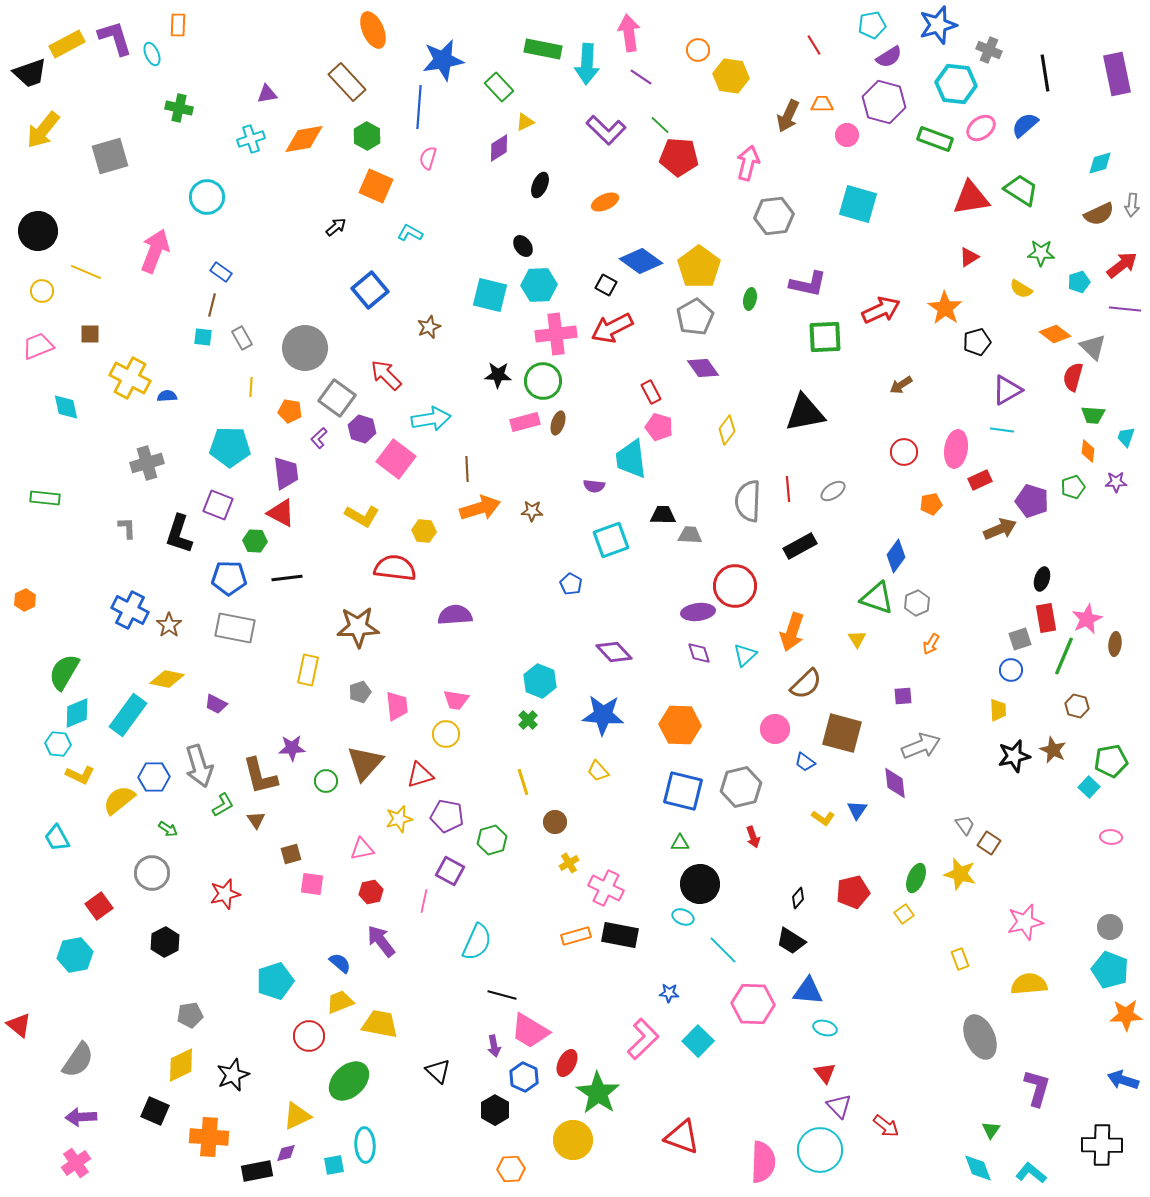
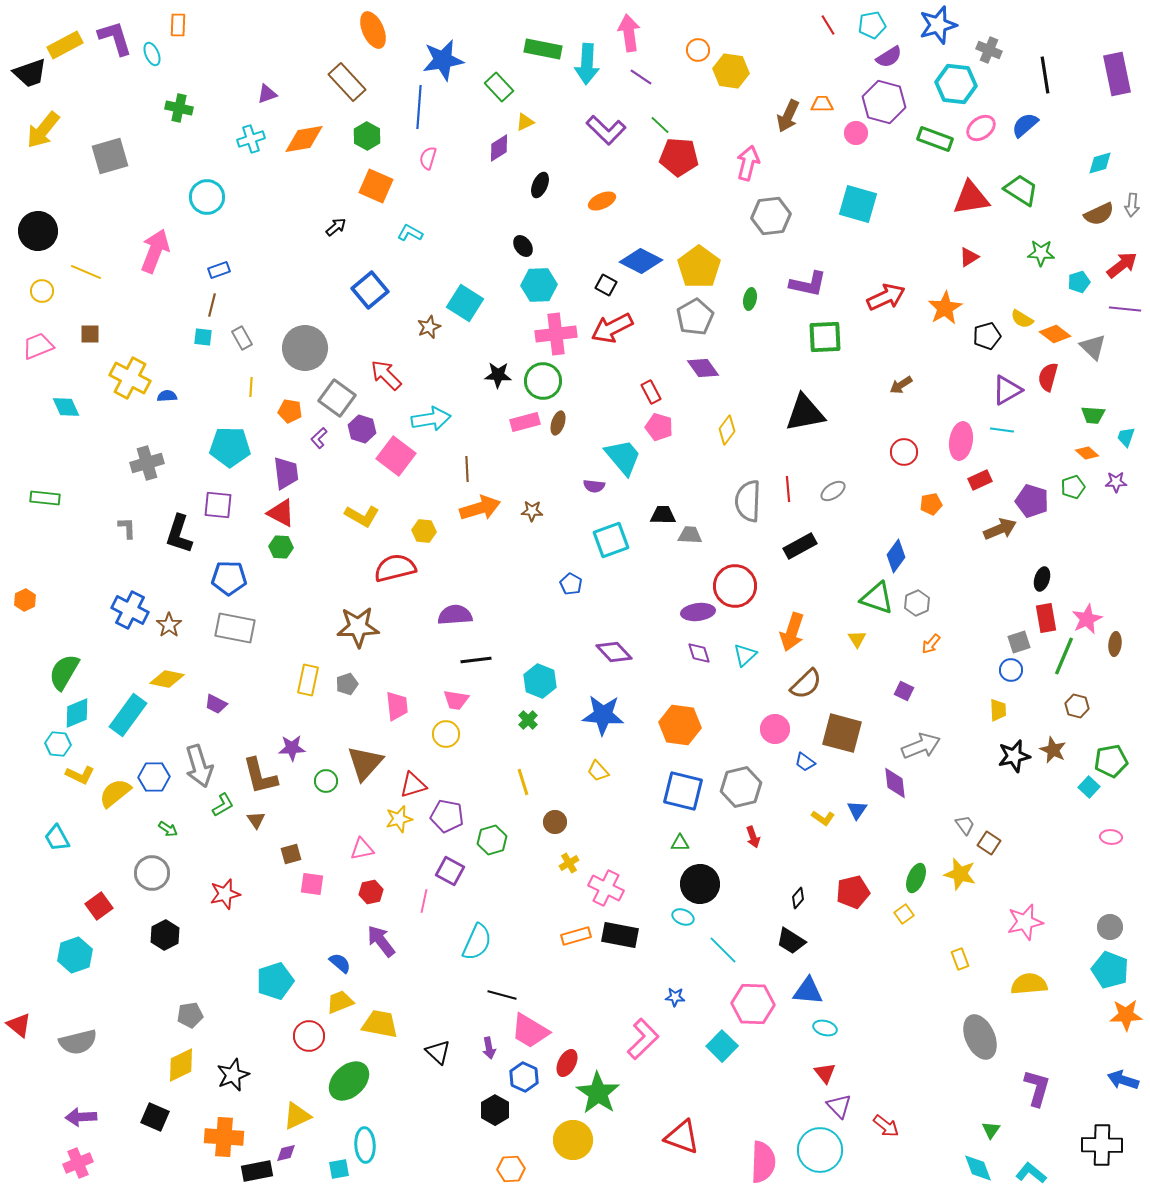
yellow rectangle at (67, 44): moved 2 px left, 1 px down
red line at (814, 45): moved 14 px right, 20 px up
black line at (1045, 73): moved 2 px down
yellow hexagon at (731, 76): moved 5 px up
purple triangle at (267, 94): rotated 10 degrees counterclockwise
pink circle at (847, 135): moved 9 px right, 2 px up
orange ellipse at (605, 202): moved 3 px left, 1 px up
gray hexagon at (774, 216): moved 3 px left
blue diamond at (641, 261): rotated 9 degrees counterclockwise
blue rectangle at (221, 272): moved 2 px left, 2 px up; rotated 55 degrees counterclockwise
yellow semicircle at (1021, 289): moved 1 px right, 30 px down
cyan square at (490, 295): moved 25 px left, 8 px down; rotated 18 degrees clockwise
orange star at (945, 308): rotated 8 degrees clockwise
red arrow at (881, 310): moved 5 px right, 13 px up
black pentagon at (977, 342): moved 10 px right, 6 px up
red semicircle at (1073, 377): moved 25 px left
cyan diamond at (66, 407): rotated 12 degrees counterclockwise
pink ellipse at (956, 449): moved 5 px right, 8 px up
orange diamond at (1088, 451): moved 1 px left, 2 px down; rotated 55 degrees counterclockwise
pink square at (396, 459): moved 3 px up
cyan trapezoid at (631, 459): moved 8 px left, 2 px up; rotated 147 degrees clockwise
purple square at (218, 505): rotated 16 degrees counterclockwise
green hexagon at (255, 541): moved 26 px right, 6 px down
red semicircle at (395, 568): rotated 21 degrees counterclockwise
black line at (287, 578): moved 189 px right, 82 px down
gray square at (1020, 639): moved 1 px left, 3 px down
orange arrow at (931, 644): rotated 10 degrees clockwise
yellow rectangle at (308, 670): moved 10 px down
gray pentagon at (360, 692): moved 13 px left, 8 px up
purple square at (903, 696): moved 1 px right, 5 px up; rotated 30 degrees clockwise
orange hexagon at (680, 725): rotated 6 degrees clockwise
red triangle at (420, 775): moved 7 px left, 10 px down
yellow semicircle at (119, 800): moved 4 px left, 7 px up
black hexagon at (165, 942): moved 7 px up
cyan hexagon at (75, 955): rotated 8 degrees counterclockwise
blue star at (669, 993): moved 6 px right, 4 px down
cyan square at (698, 1041): moved 24 px right, 5 px down
purple arrow at (494, 1046): moved 5 px left, 2 px down
gray semicircle at (78, 1060): moved 18 px up; rotated 42 degrees clockwise
black triangle at (438, 1071): moved 19 px up
black square at (155, 1111): moved 6 px down
orange cross at (209, 1137): moved 15 px right
pink cross at (76, 1163): moved 2 px right; rotated 12 degrees clockwise
cyan square at (334, 1165): moved 5 px right, 4 px down
